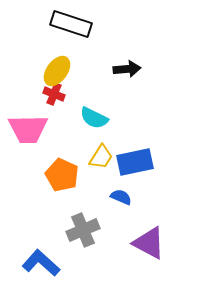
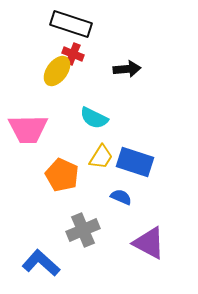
red cross: moved 19 px right, 40 px up
blue rectangle: rotated 30 degrees clockwise
